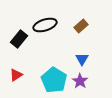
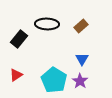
black ellipse: moved 2 px right, 1 px up; rotated 20 degrees clockwise
